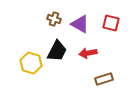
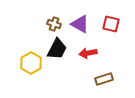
brown cross: moved 5 px down
red square: moved 1 px down
black trapezoid: moved 2 px up
yellow hexagon: rotated 15 degrees clockwise
